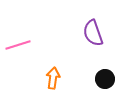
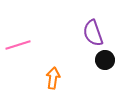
black circle: moved 19 px up
